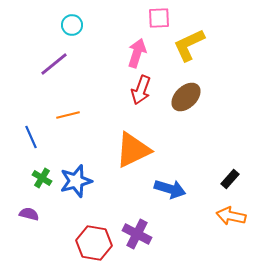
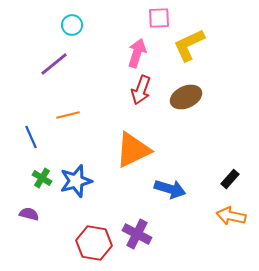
brown ellipse: rotated 20 degrees clockwise
